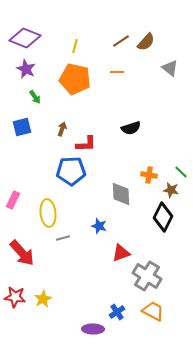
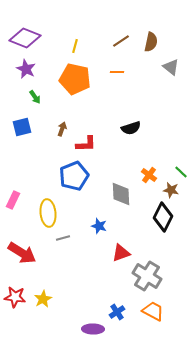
brown semicircle: moved 5 px right; rotated 30 degrees counterclockwise
gray triangle: moved 1 px right, 1 px up
blue pentagon: moved 3 px right, 5 px down; rotated 20 degrees counterclockwise
orange cross: rotated 28 degrees clockwise
red arrow: rotated 16 degrees counterclockwise
